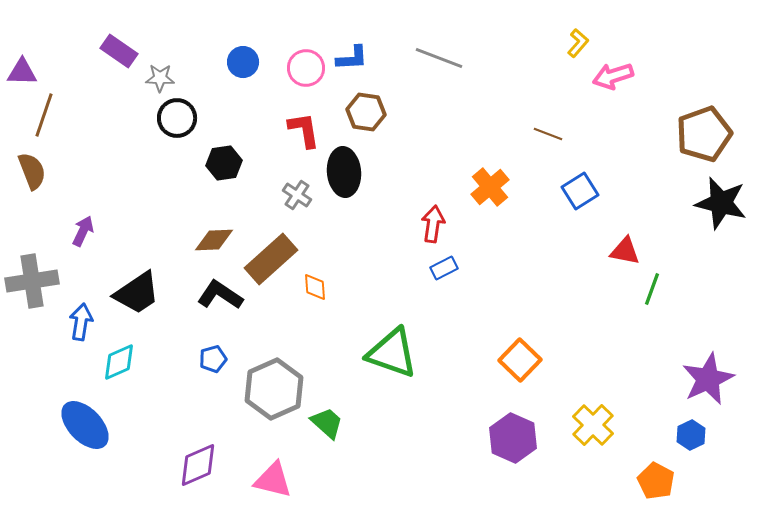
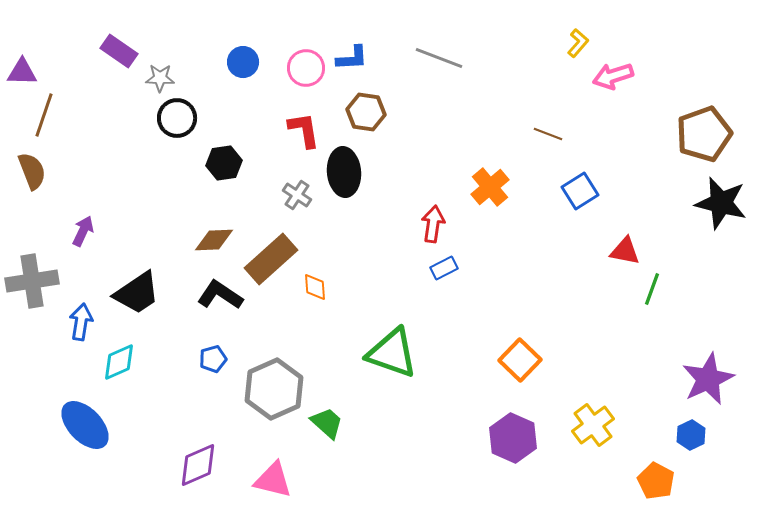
yellow cross at (593, 425): rotated 9 degrees clockwise
